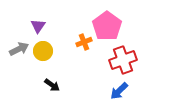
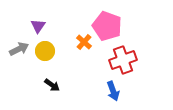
pink pentagon: rotated 16 degrees counterclockwise
orange cross: rotated 28 degrees counterclockwise
yellow circle: moved 2 px right
blue arrow: moved 6 px left; rotated 66 degrees counterclockwise
